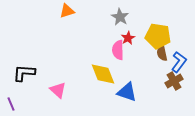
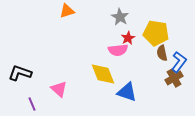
yellow pentagon: moved 2 px left, 3 px up
pink semicircle: rotated 96 degrees counterclockwise
black L-shape: moved 4 px left; rotated 15 degrees clockwise
brown cross: moved 3 px up
pink triangle: moved 1 px right, 1 px up
purple line: moved 21 px right
